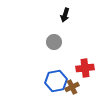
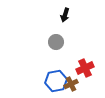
gray circle: moved 2 px right
red cross: rotated 18 degrees counterclockwise
brown cross: moved 1 px left, 3 px up
